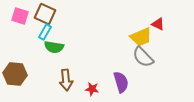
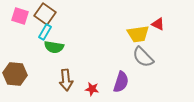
brown square: rotated 10 degrees clockwise
yellow trapezoid: moved 3 px left, 3 px up; rotated 15 degrees clockwise
purple semicircle: rotated 35 degrees clockwise
